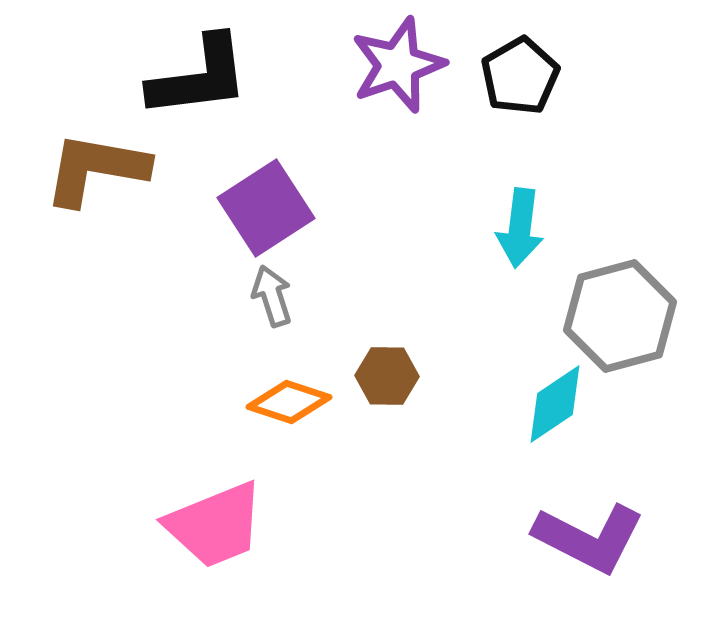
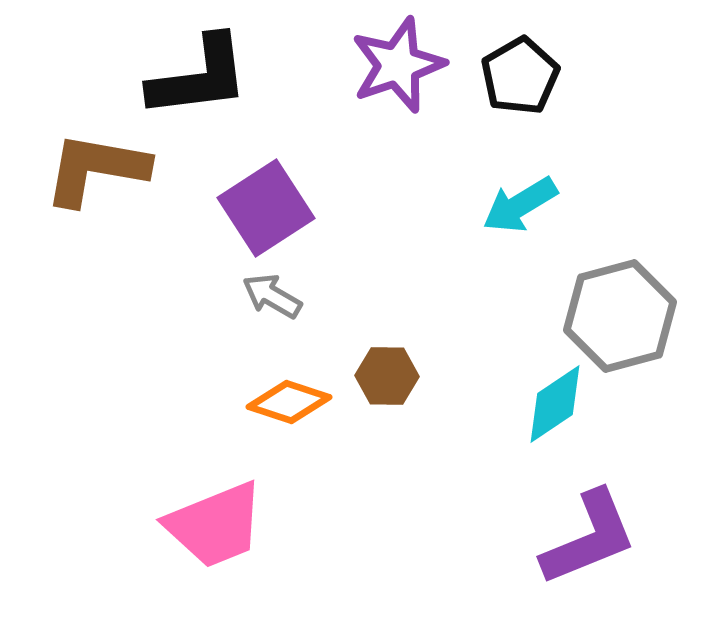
cyan arrow: moved 23 px up; rotated 52 degrees clockwise
gray arrow: rotated 42 degrees counterclockwise
purple L-shape: rotated 49 degrees counterclockwise
